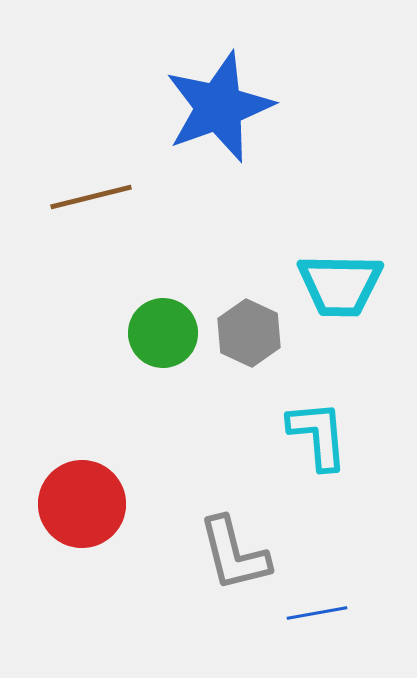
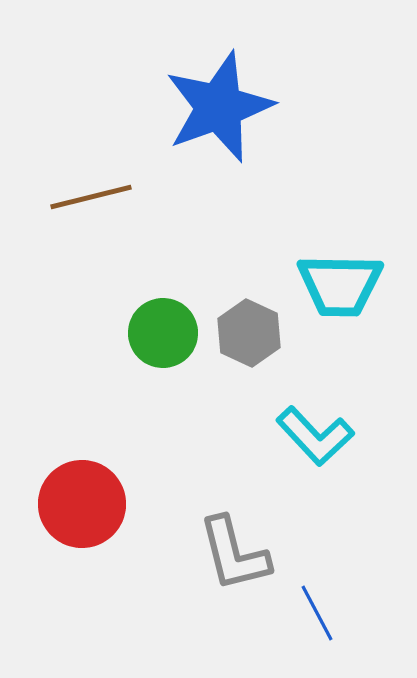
cyan L-shape: moved 3 px left, 1 px down; rotated 142 degrees clockwise
blue line: rotated 72 degrees clockwise
